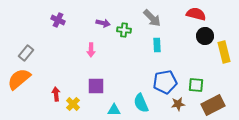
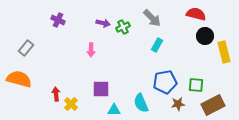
green cross: moved 1 px left, 3 px up; rotated 32 degrees counterclockwise
cyan rectangle: rotated 32 degrees clockwise
gray rectangle: moved 5 px up
orange semicircle: rotated 55 degrees clockwise
purple square: moved 5 px right, 3 px down
yellow cross: moved 2 px left
